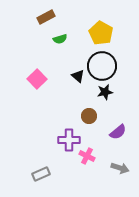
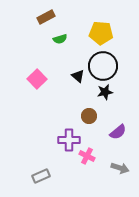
yellow pentagon: rotated 25 degrees counterclockwise
black circle: moved 1 px right
gray rectangle: moved 2 px down
